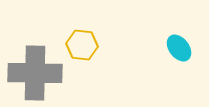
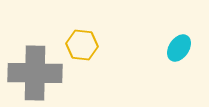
cyan ellipse: rotated 72 degrees clockwise
